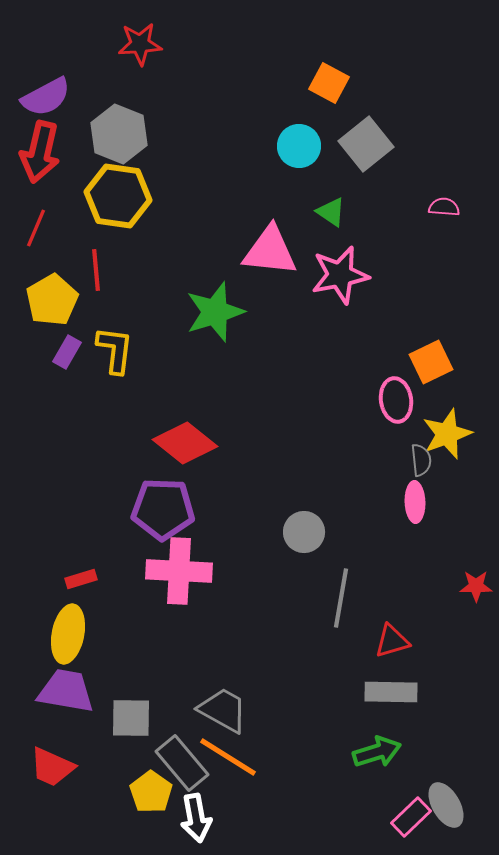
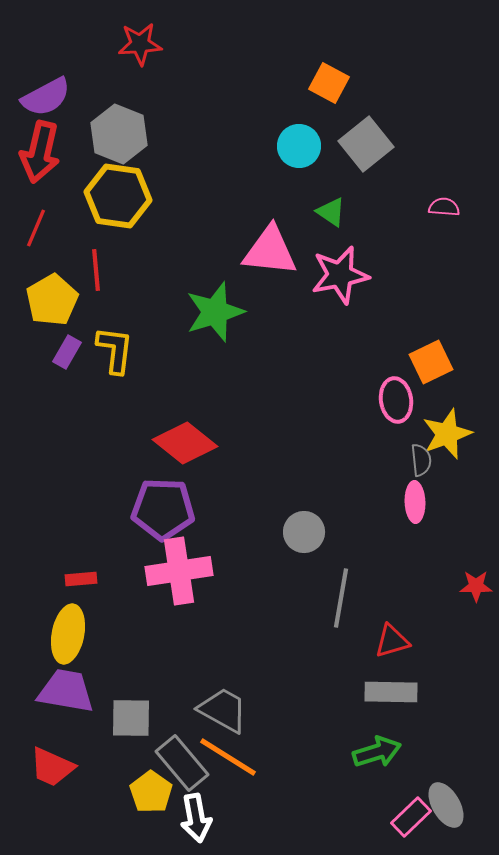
pink cross at (179, 571): rotated 12 degrees counterclockwise
red rectangle at (81, 579): rotated 12 degrees clockwise
